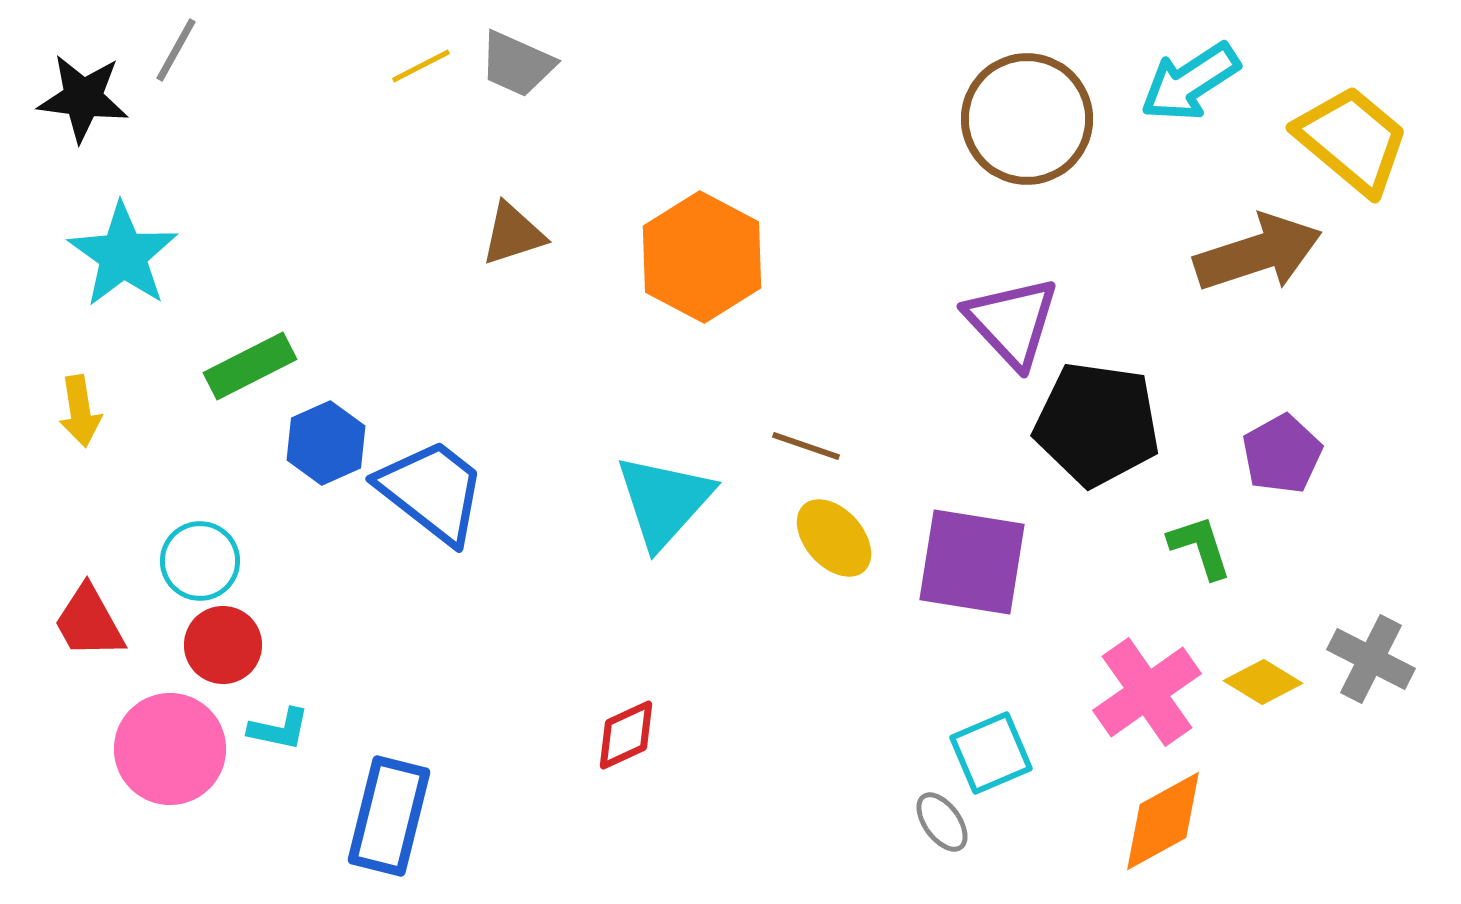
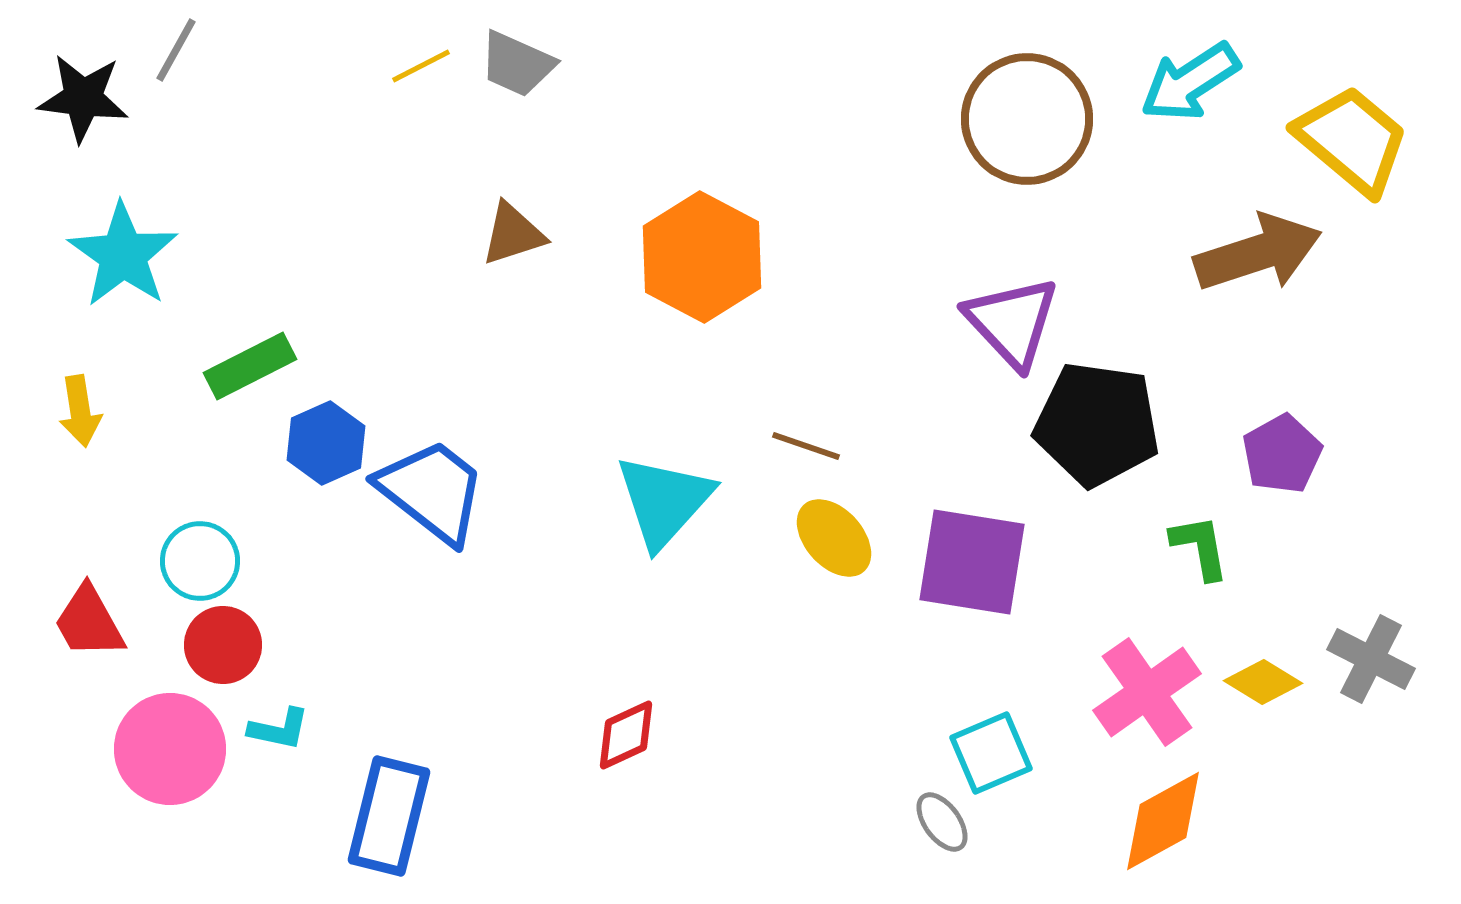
green L-shape: rotated 8 degrees clockwise
